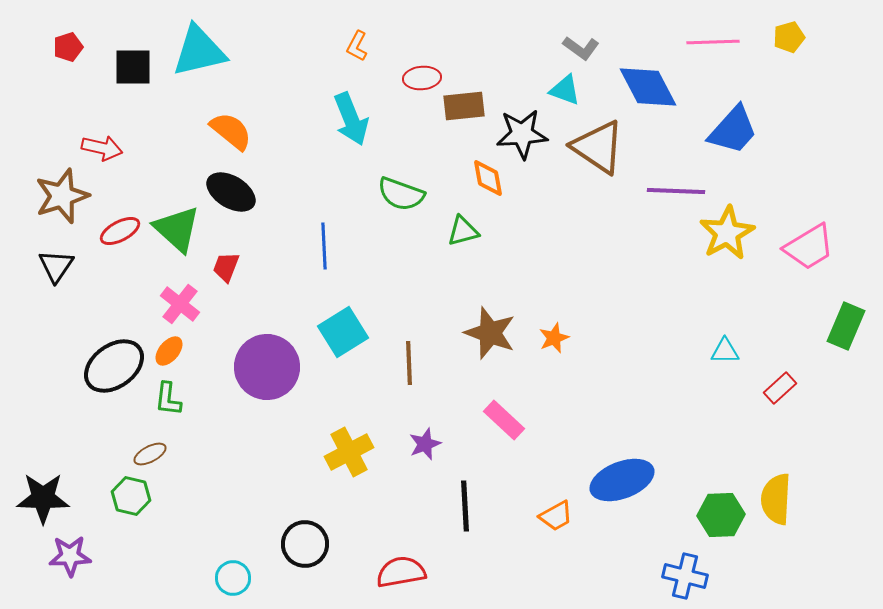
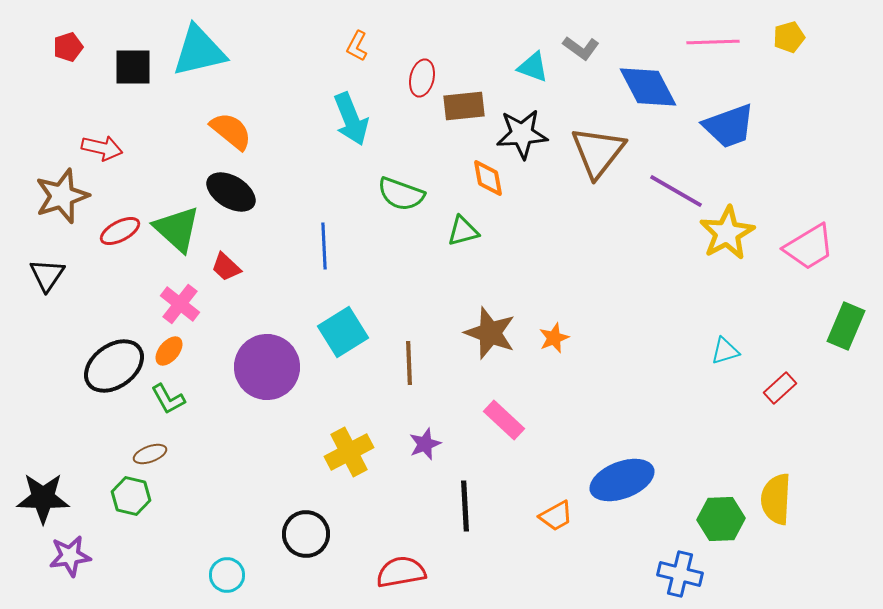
red ellipse at (422, 78): rotated 72 degrees counterclockwise
cyan triangle at (565, 90): moved 32 px left, 23 px up
blue trapezoid at (733, 130): moved 4 px left, 4 px up; rotated 28 degrees clockwise
brown triangle at (598, 147): moved 5 px down; rotated 34 degrees clockwise
purple line at (676, 191): rotated 28 degrees clockwise
black triangle at (56, 266): moved 9 px left, 9 px down
red trapezoid at (226, 267): rotated 68 degrees counterclockwise
cyan triangle at (725, 351): rotated 16 degrees counterclockwise
green L-shape at (168, 399): rotated 36 degrees counterclockwise
brown ellipse at (150, 454): rotated 8 degrees clockwise
green hexagon at (721, 515): moved 4 px down
black circle at (305, 544): moved 1 px right, 10 px up
purple star at (70, 556): rotated 6 degrees counterclockwise
blue cross at (685, 576): moved 5 px left, 2 px up
cyan circle at (233, 578): moved 6 px left, 3 px up
